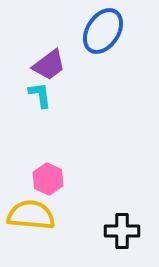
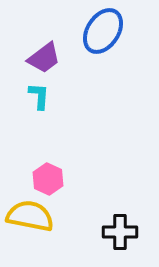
purple trapezoid: moved 5 px left, 7 px up
cyan L-shape: moved 1 px left, 1 px down; rotated 12 degrees clockwise
yellow semicircle: moved 1 px left, 1 px down; rotated 6 degrees clockwise
black cross: moved 2 px left, 1 px down
